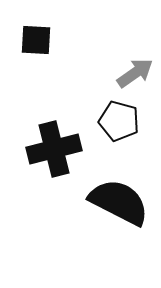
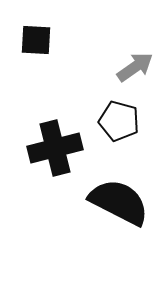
gray arrow: moved 6 px up
black cross: moved 1 px right, 1 px up
